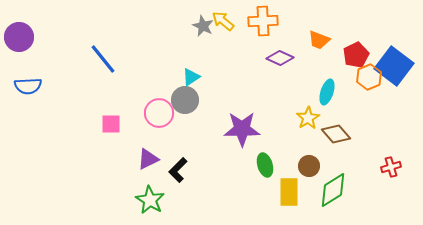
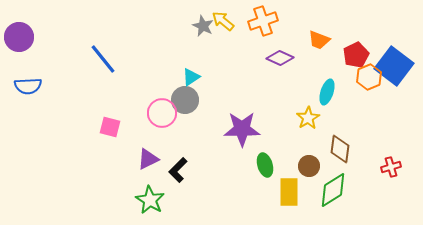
orange cross: rotated 16 degrees counterclockwise
pink circle: moved 3 px right
pink square: moved 1 px left, 3 px down; rotated 15 degrees clockwise
brown diamond: moved 4 px right, 15 px down; rotated 48 degrees clockwise
